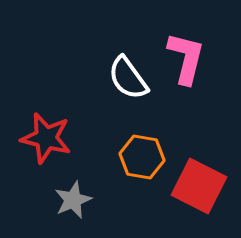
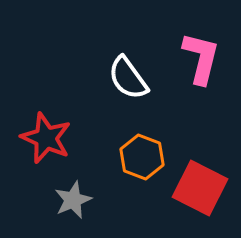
pink L-shape: moved 15 px right
red star: rotated 9 degrees clockwise
orange hexagon: rotated 12 degrees clockwise
red square: moved 1 px right, 2 px down
